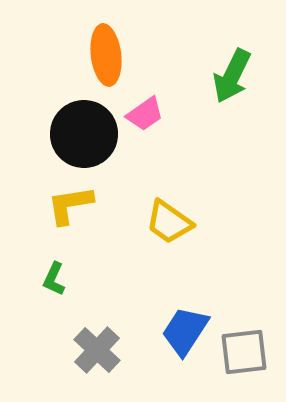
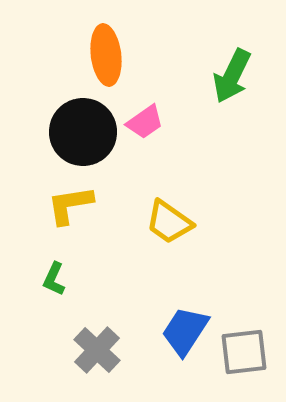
pink trapezoid: moved 8 px down
black circle: moved 1 px left, 2 px up
